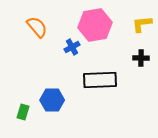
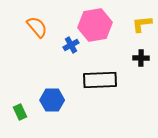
blue cross: moved 1 px left, 2 px up
green rectangle: moved 3 px left; rotated 42 degrees counterclockwise
